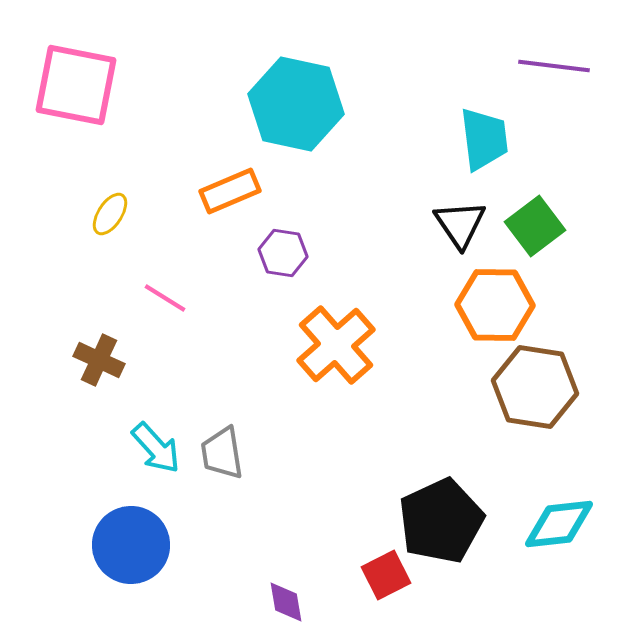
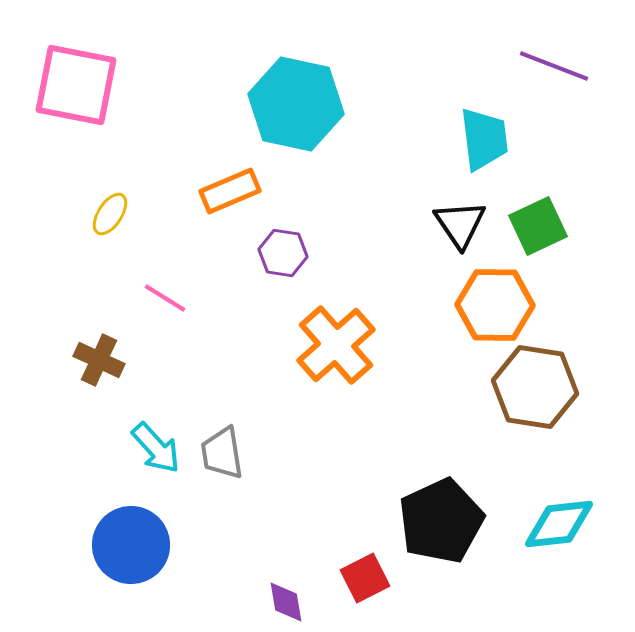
purple line: rotated 14 degrees clockwise
green square: moved 3 px right; rotated 12 degrees clockwise
red square: moved 21 px left, 3 px down
